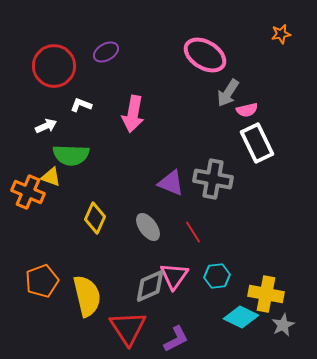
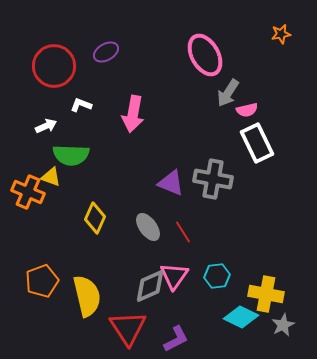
pink ellipse: rotated 30 degrees clockwise
red line: moved 10 px left
